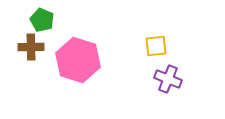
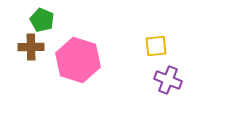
purple cross: moved 1 px down
